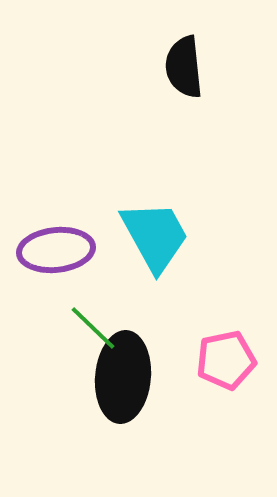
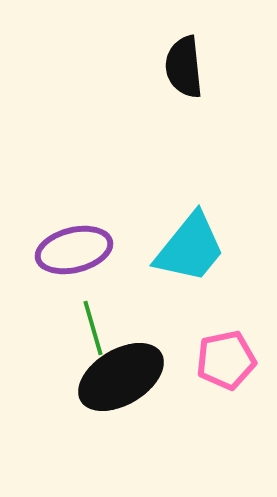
cyan trapezoid: moved 35 px right, 12 px down; rotated 68 degrees clockwise
purple ellipse: moved 18 px right; rotated 8 degrees counterclockwise
green line: rotated 30 degrees clockwise
black ellipse: moved 2 px left; rotated 54 degrees clockwise
